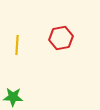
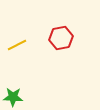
yellow line: rotated 60 degrees clockwise
